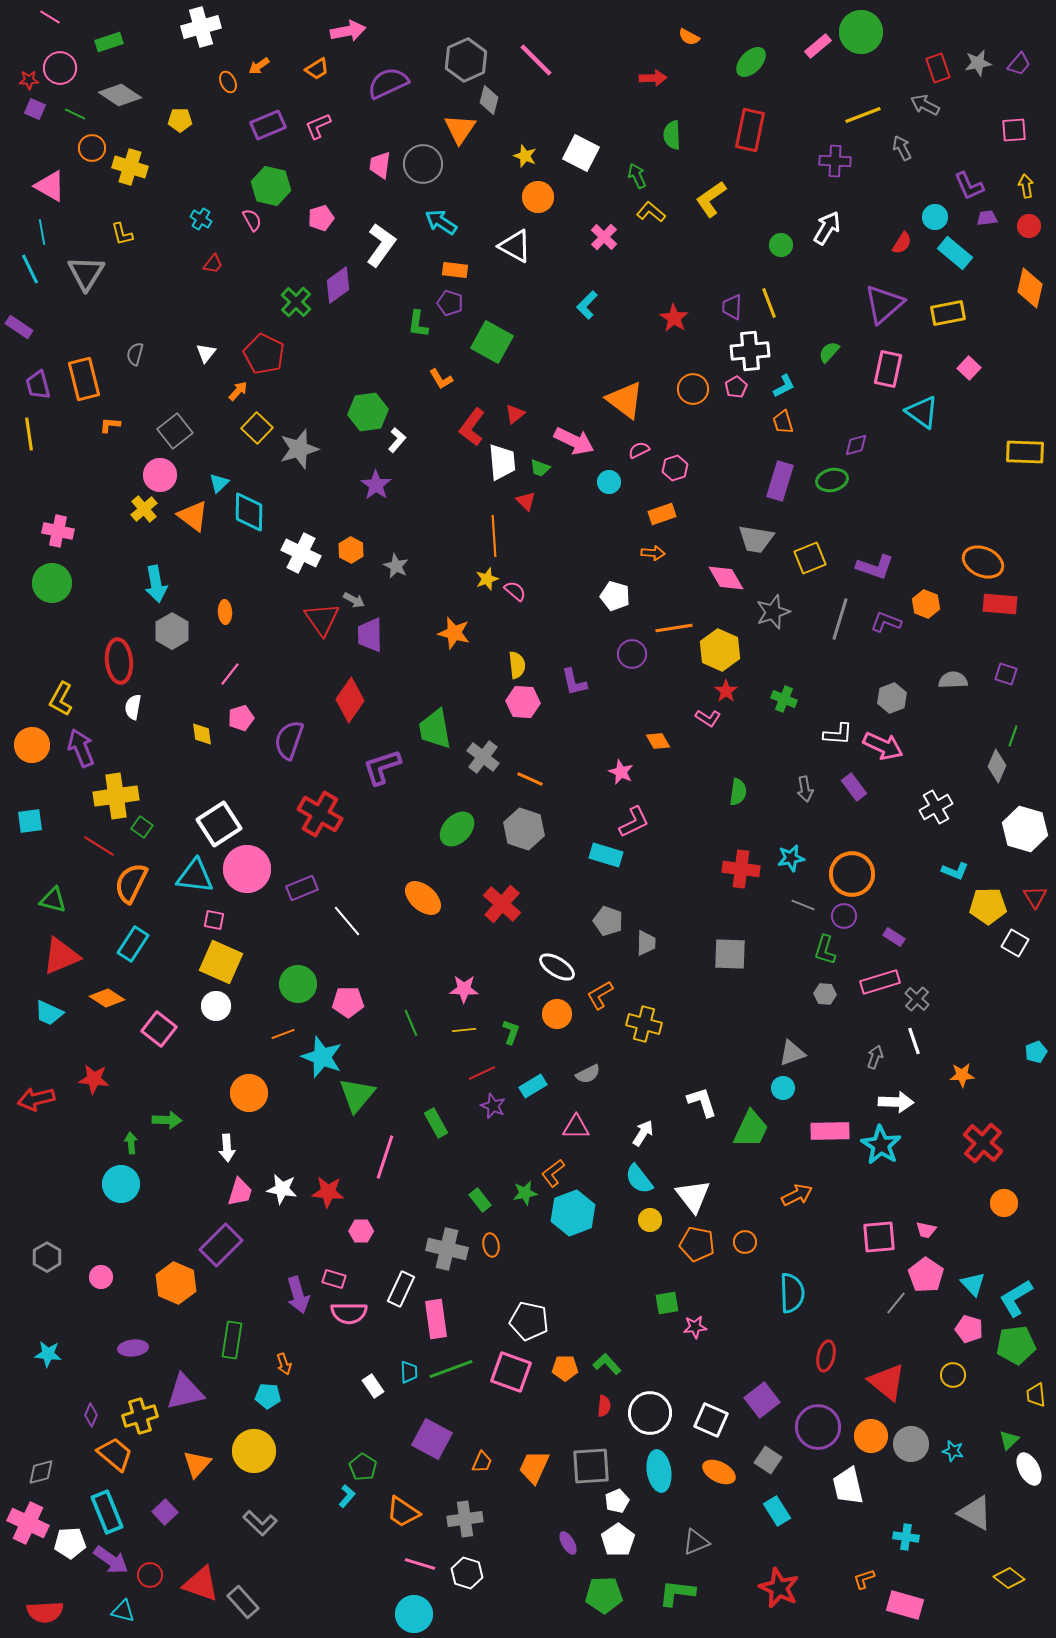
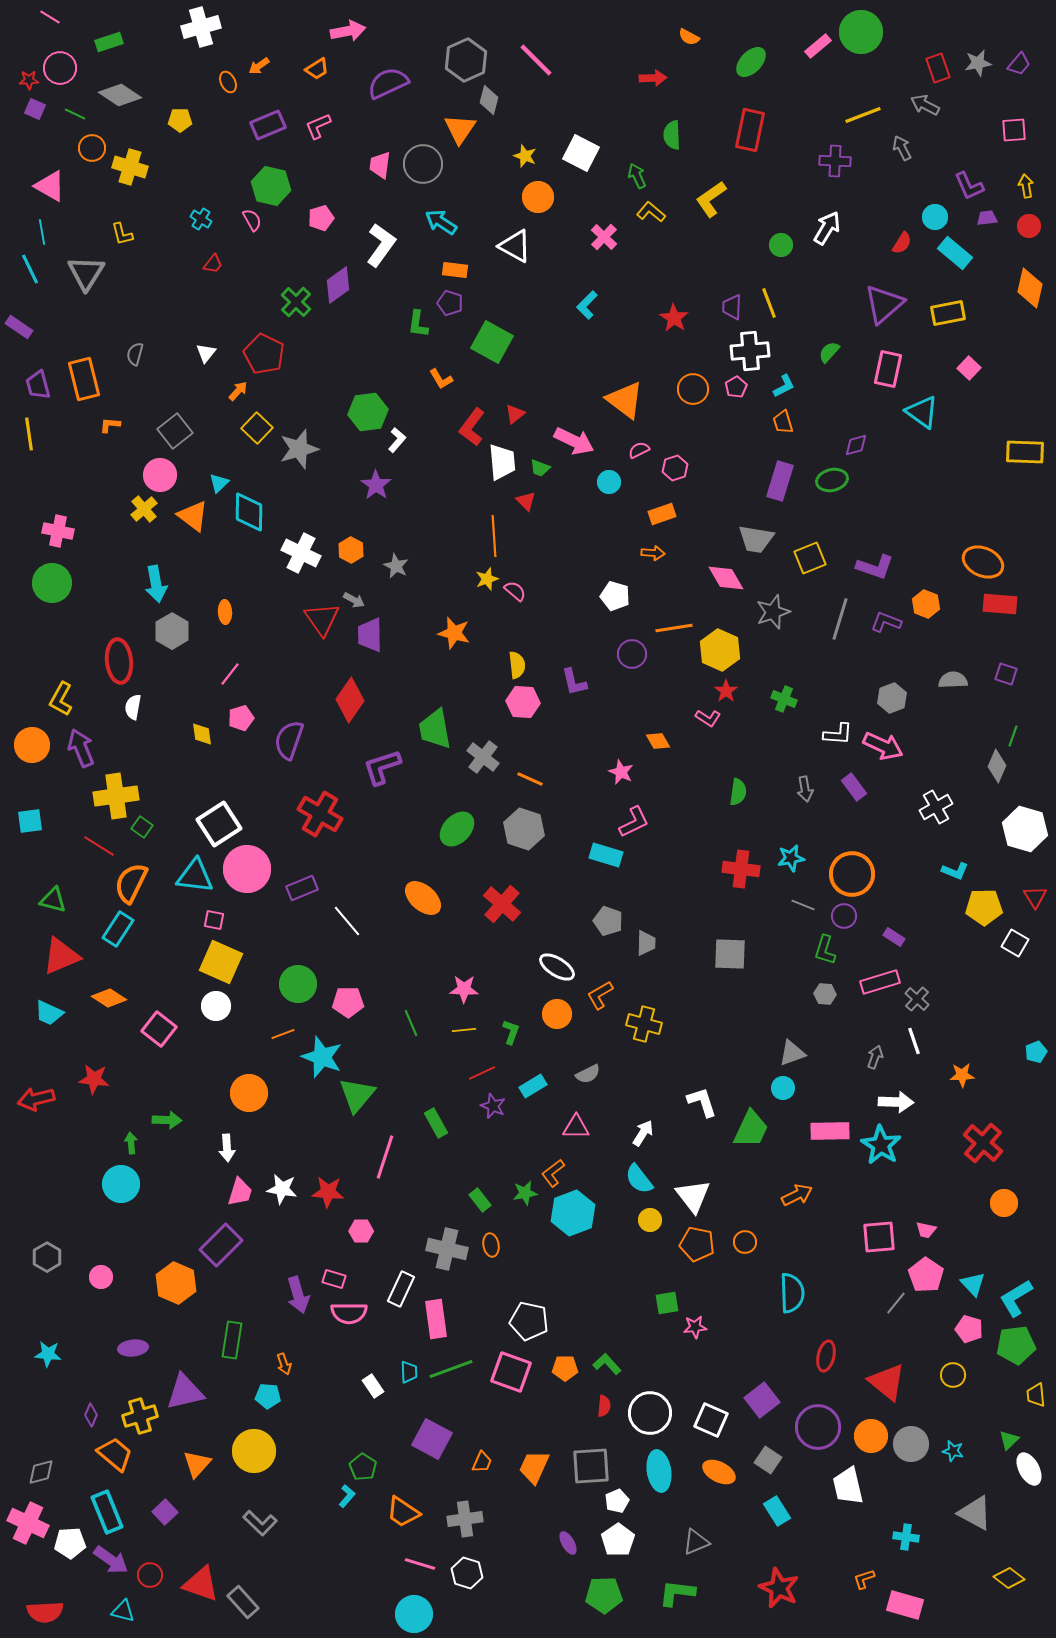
yellow pentagon at (988, 906): moved 4 px left, 1 px down
cyan rectangle at (133, 944): moved 15 px left, 15 px up
orange diamond at (107, 998): moved 2 px right
